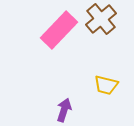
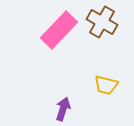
brown cross: moved 1 px right, 3 px down; rotated 20 degrees counterclockwise
purple arrow: moved 1 px left, 1 px up
